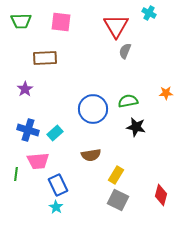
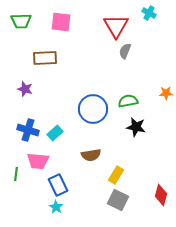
purple star: rotated 21 degrees counterclockwise
pink trapezoid: rotated 10 degrees clockwise
